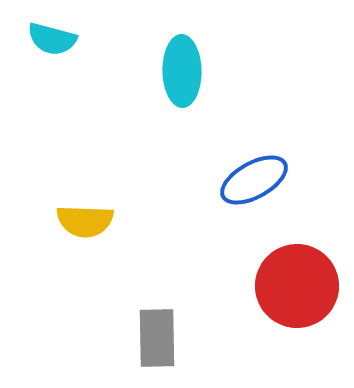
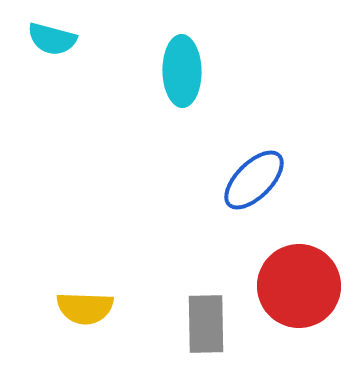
blue ellipse: rotated 16 degrees counterclockwise
yellow semicircle: moved 87 px down
red circle: moved 2 px right
gray rectangle: moved 49 px right, 14 px up
